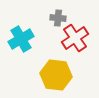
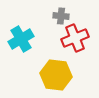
gray cross: moved 3 px right, 2 px up
red cross: rotated 12 degrees clockwise
